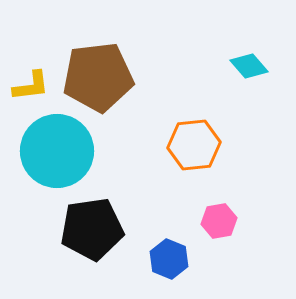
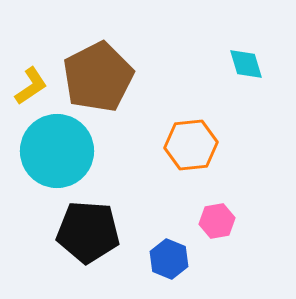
cyan diamond: moved 3 px left, 2 px up; rotated 24 degrees clockwise
brown pentagon: rotated 20 degrees counterclockwise
yellow L-shape: rotated 27 degrees counterclockwise
orange hexagon: moved 3 px left
pink hexagon: moved 2 px left
black pentagon: moved 4 px left, 3 px down; rotated 12 degrees clockwise
